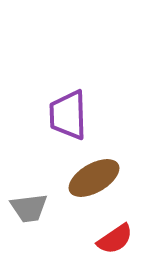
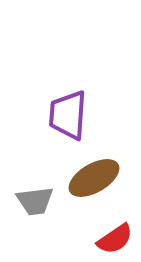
purple trapezoid: rotated 6 degrees clockwise
gray trapezoid: moved 6 px right, 7 px up
